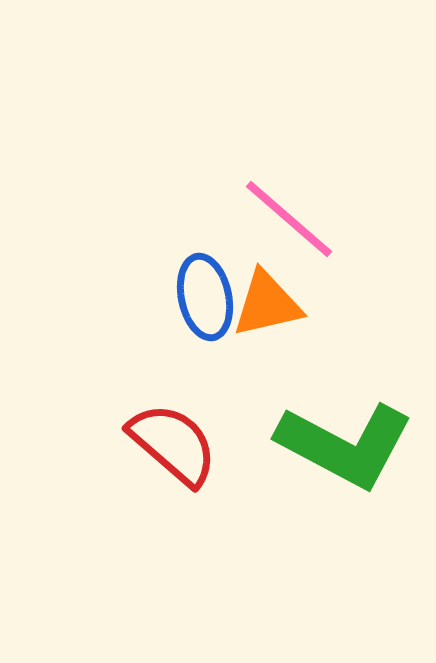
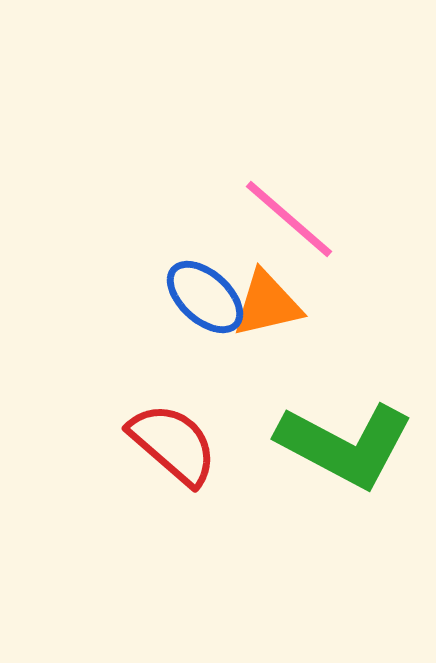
blue ellipse: rotated 36 degrees counterclockwise
